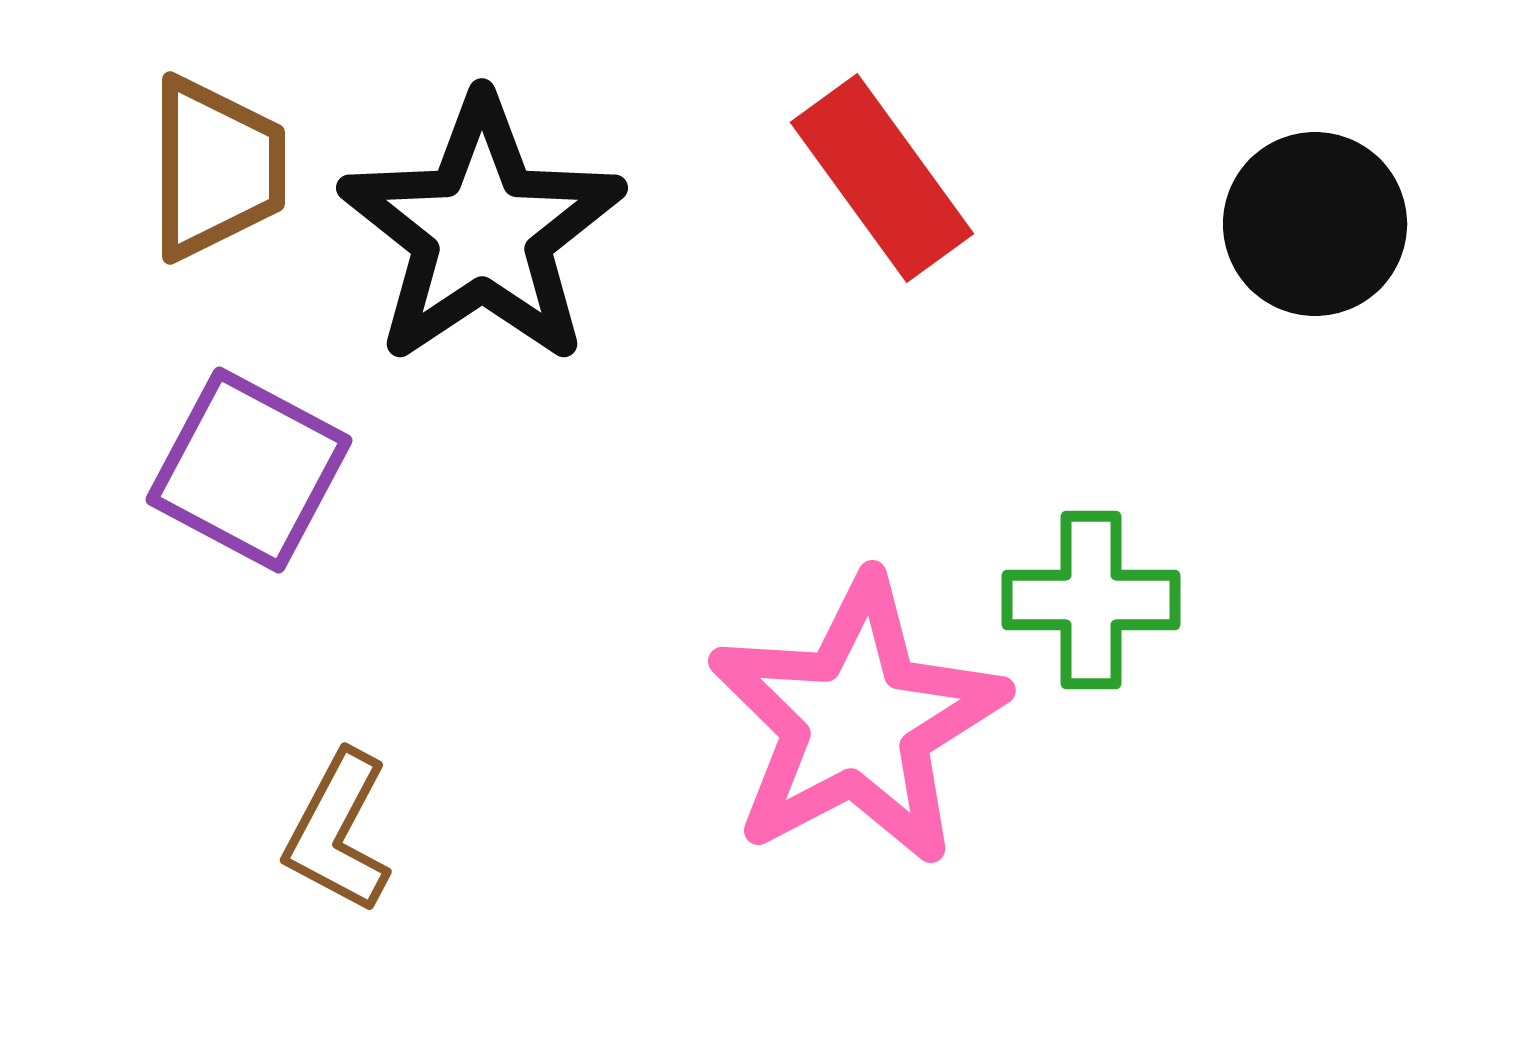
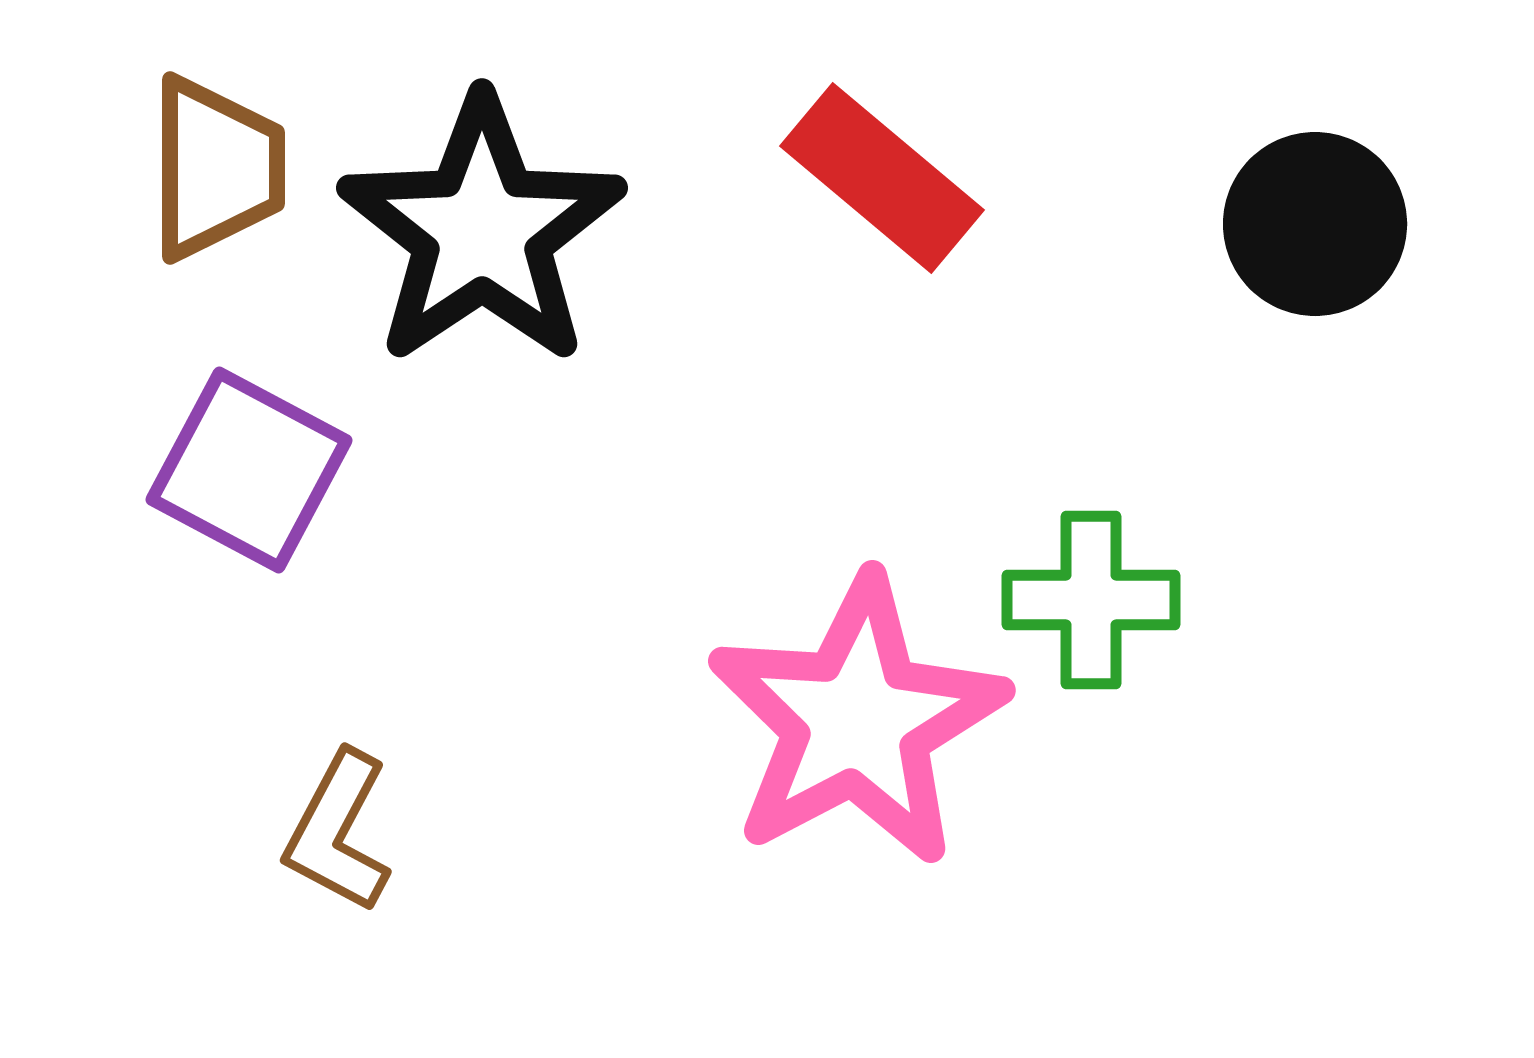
red rectangle: rotated 14 degrees counterclockwise
